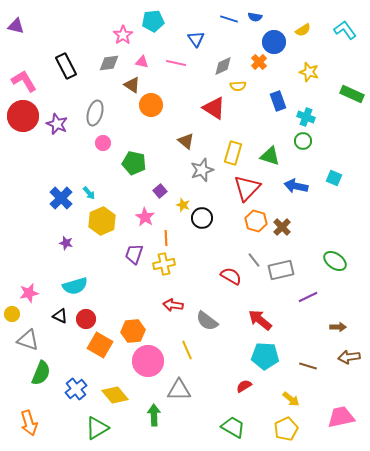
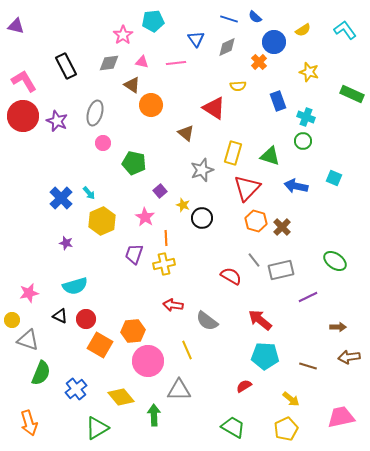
blue semicircle at (255, 17): rotated 32 degrees clockwise
pink line at (176, 63): rotated 18 degrees counterclockwise
gray diamond at (223, 66): moved 4 px right, 19 px up
purple star at (57, 124): moved 3 px up
brown triangle at (186, 141): moved 8 px up
yellow circle at (12, 314): moved 6 px down
yellow diamond at (115, 395): moved 6 px right, 2 px down
